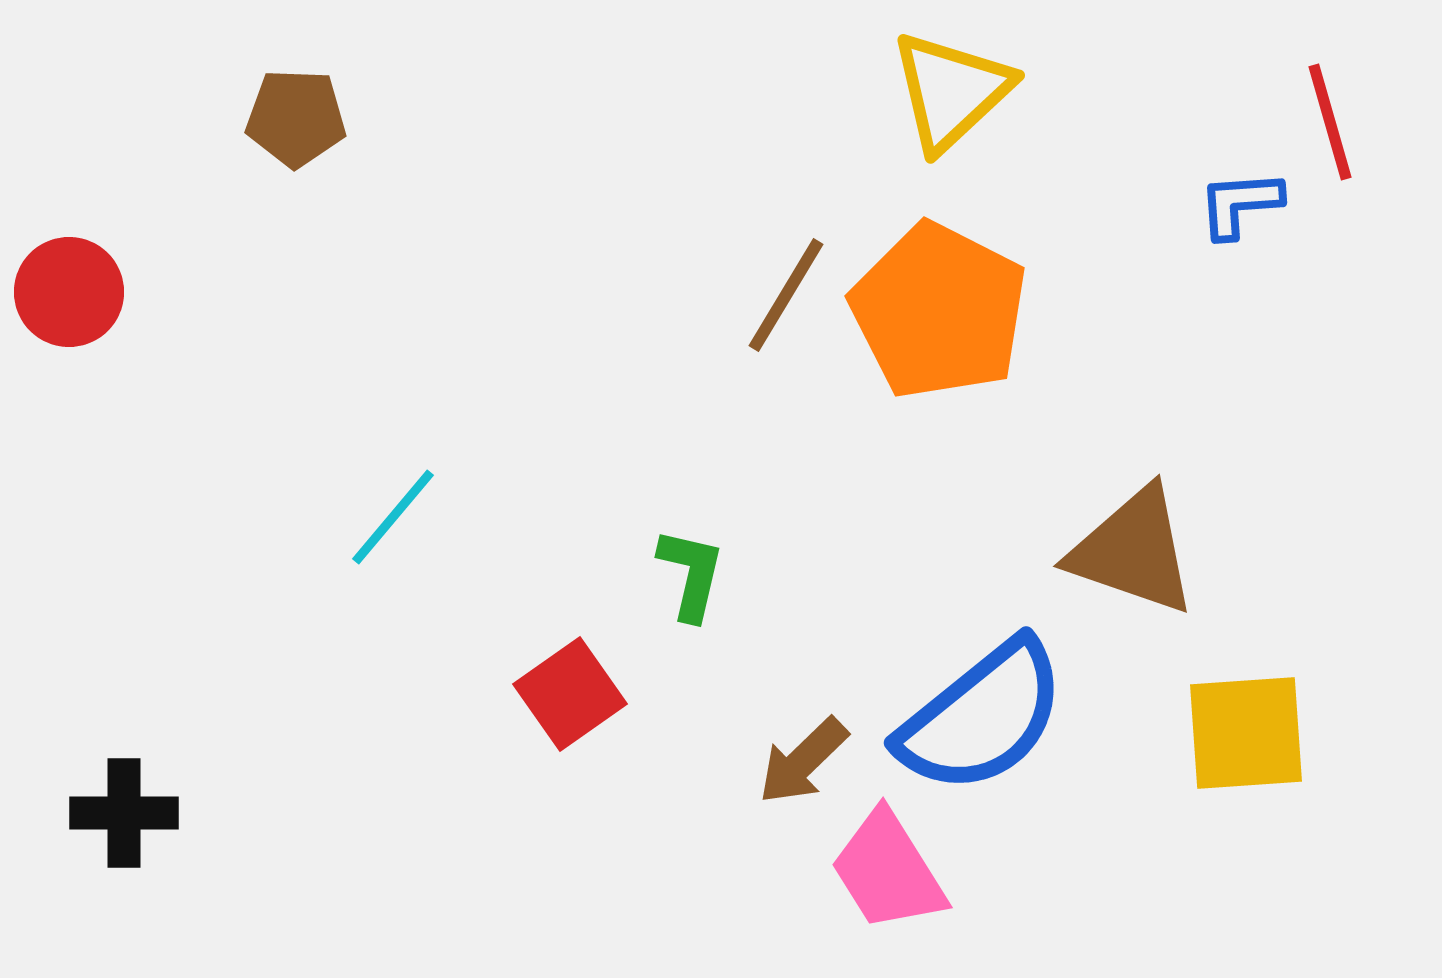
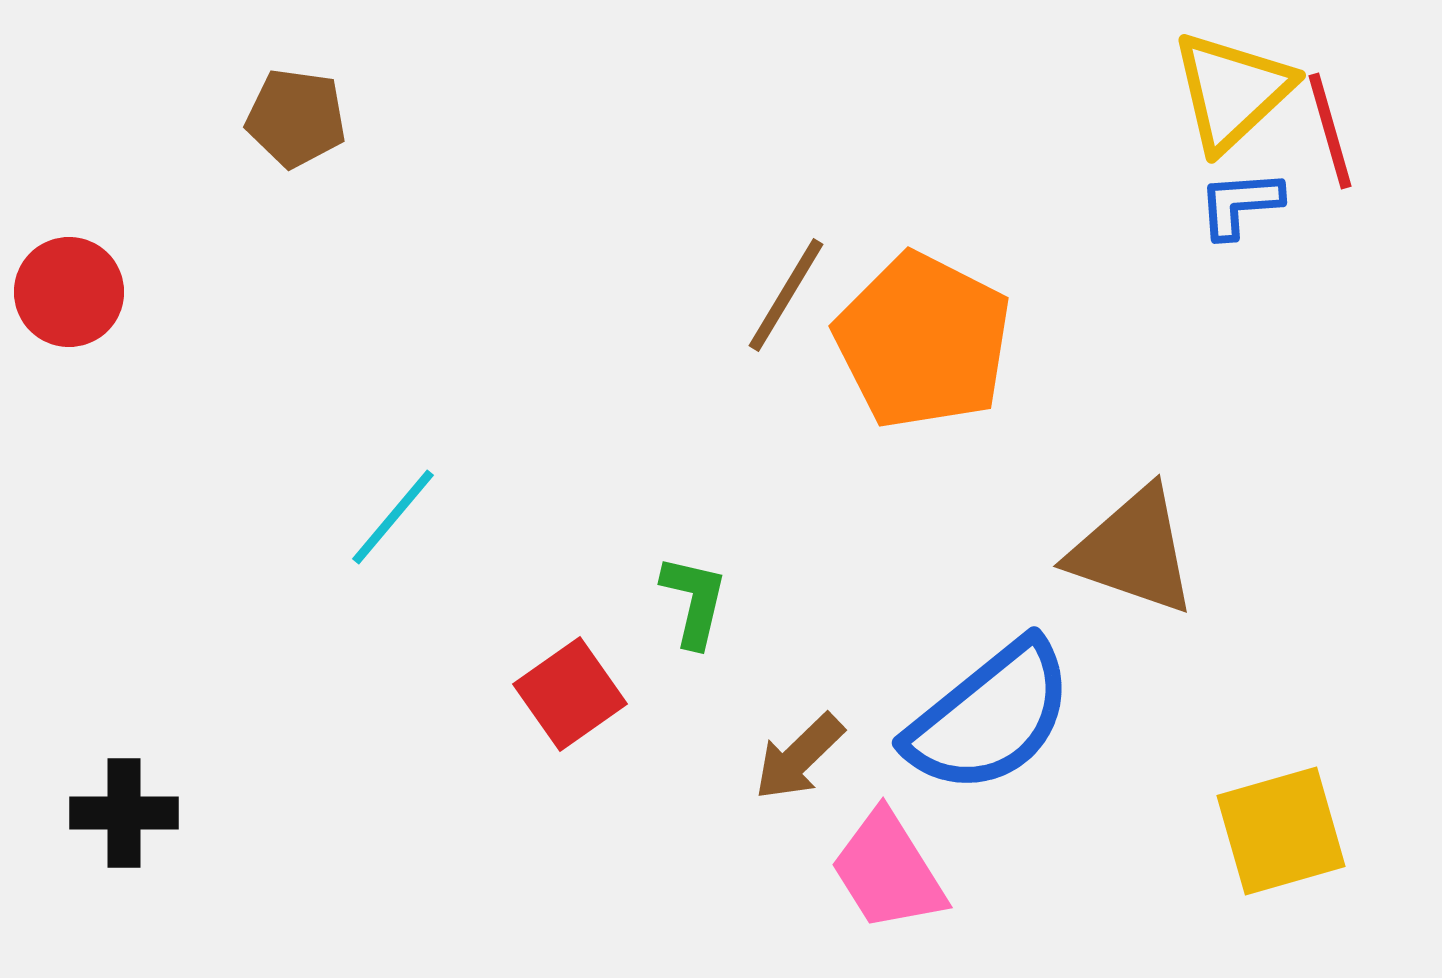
yellow triangle: moved 281 px right
brown pentagon: rotated 6 degrees clockwise
red line: moved 9 px down
orange pentagon: moved 16 px left, 30 px down
green L-shape: moved 3 px right, 27 px down
blue semicircle: moved 8 px right
yellow square: moved 35 px right, 98 px down; rotated 12 degrees counterclockwise
brown arrow: moved 4 px left, 4 px up
